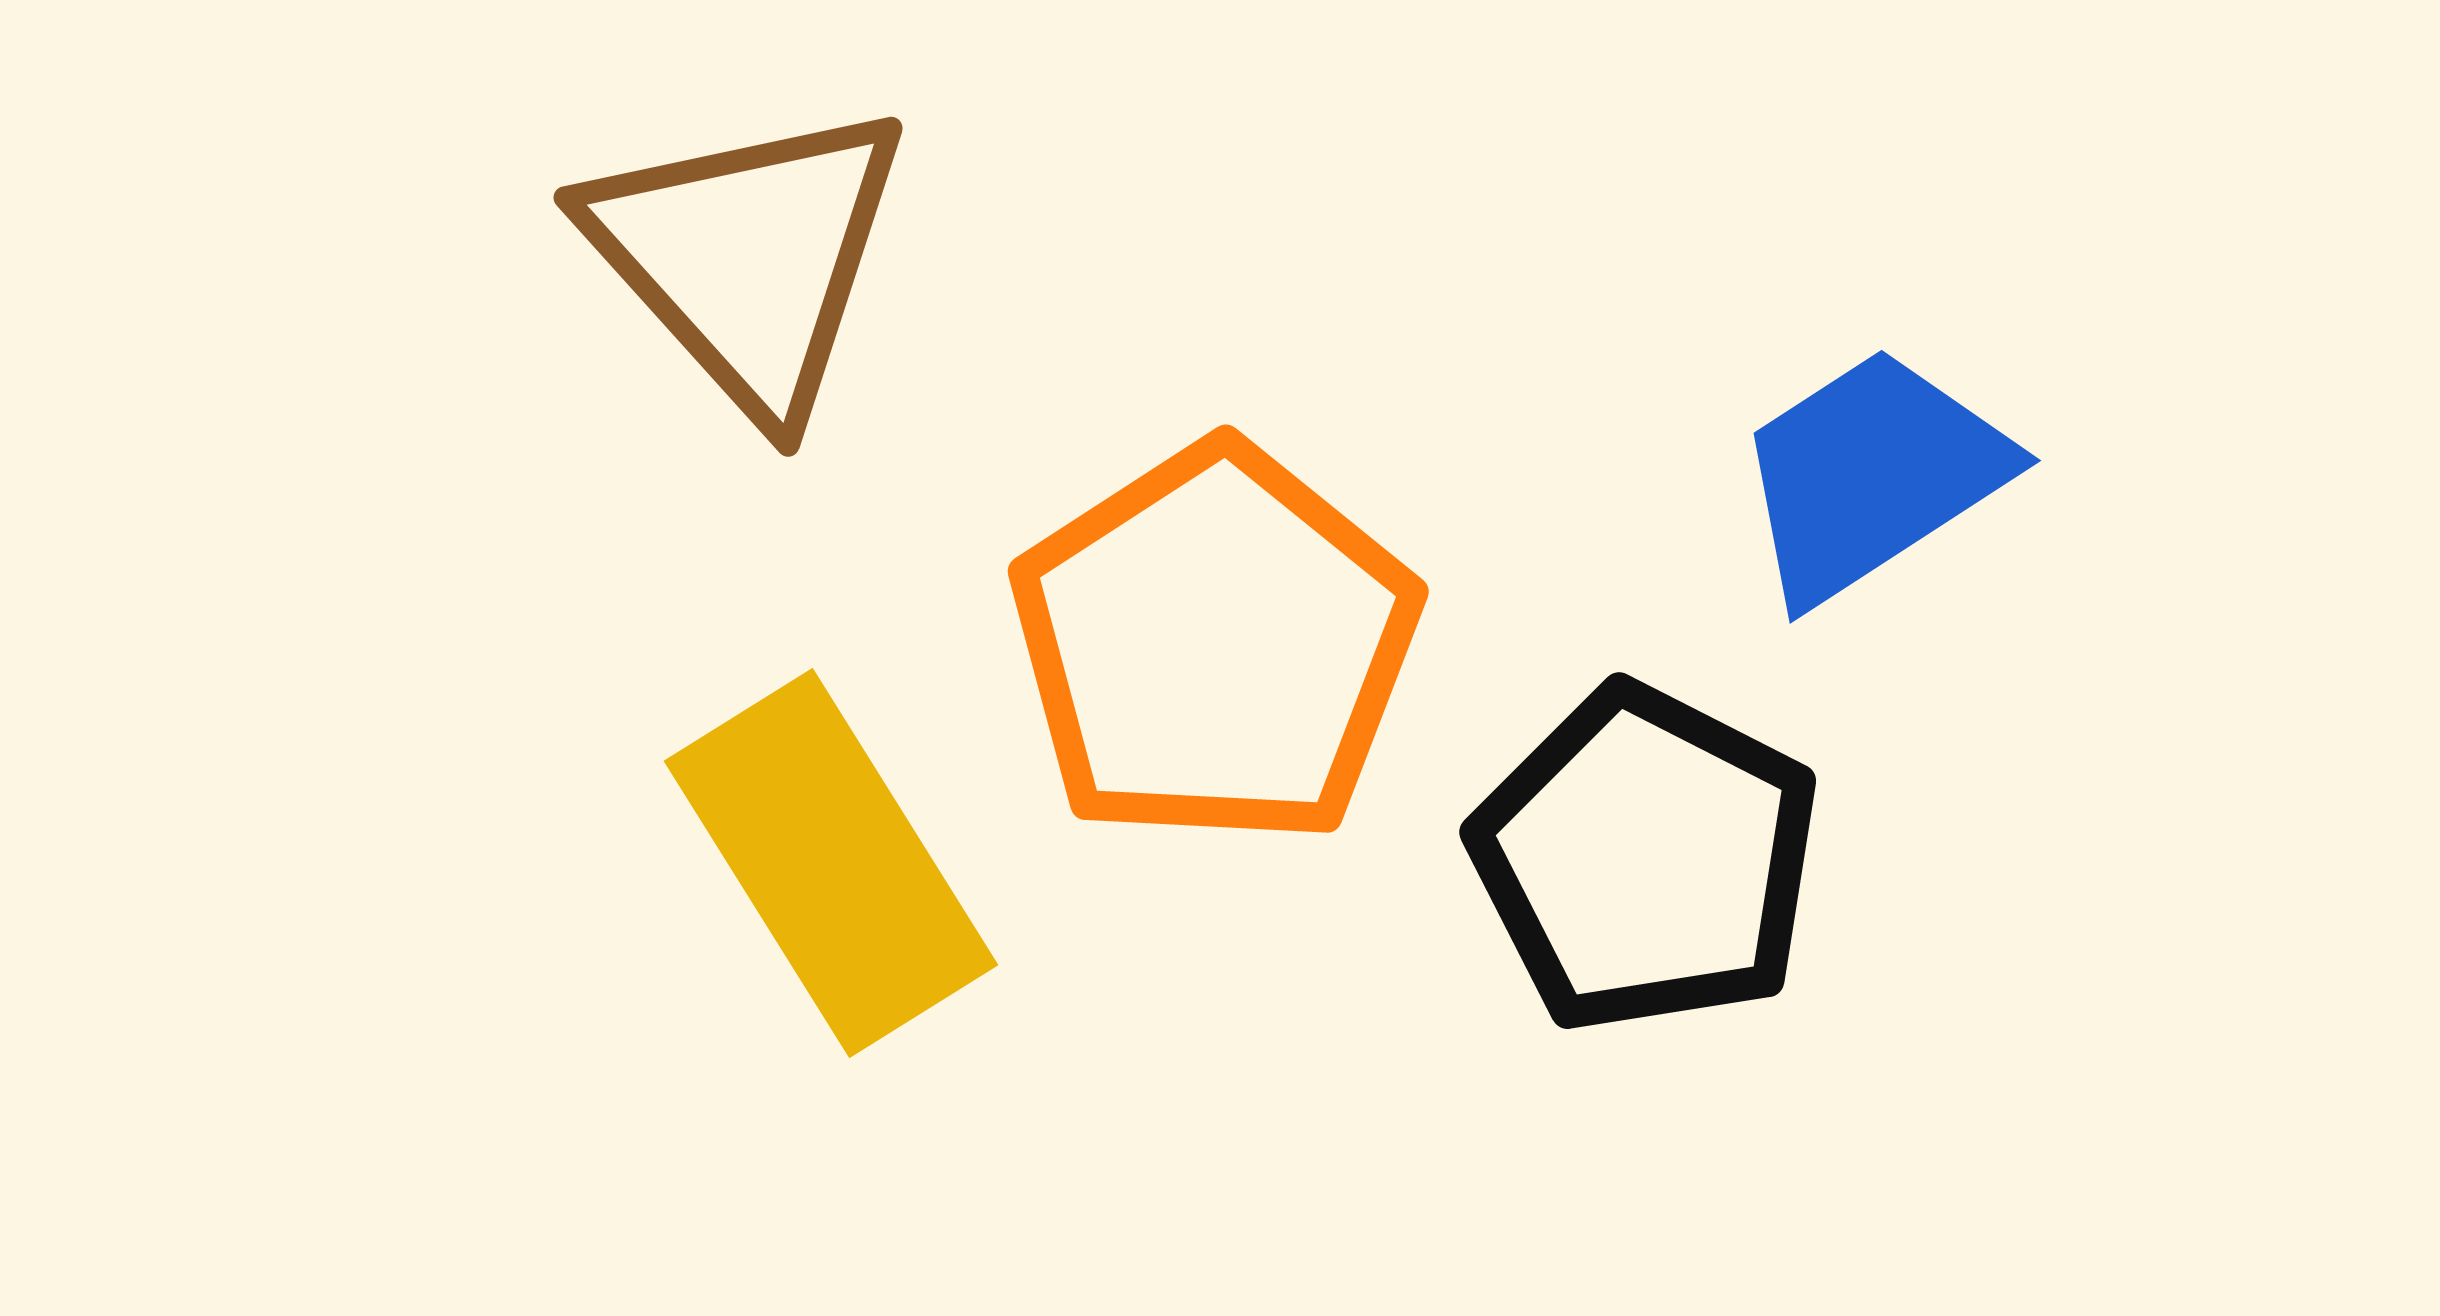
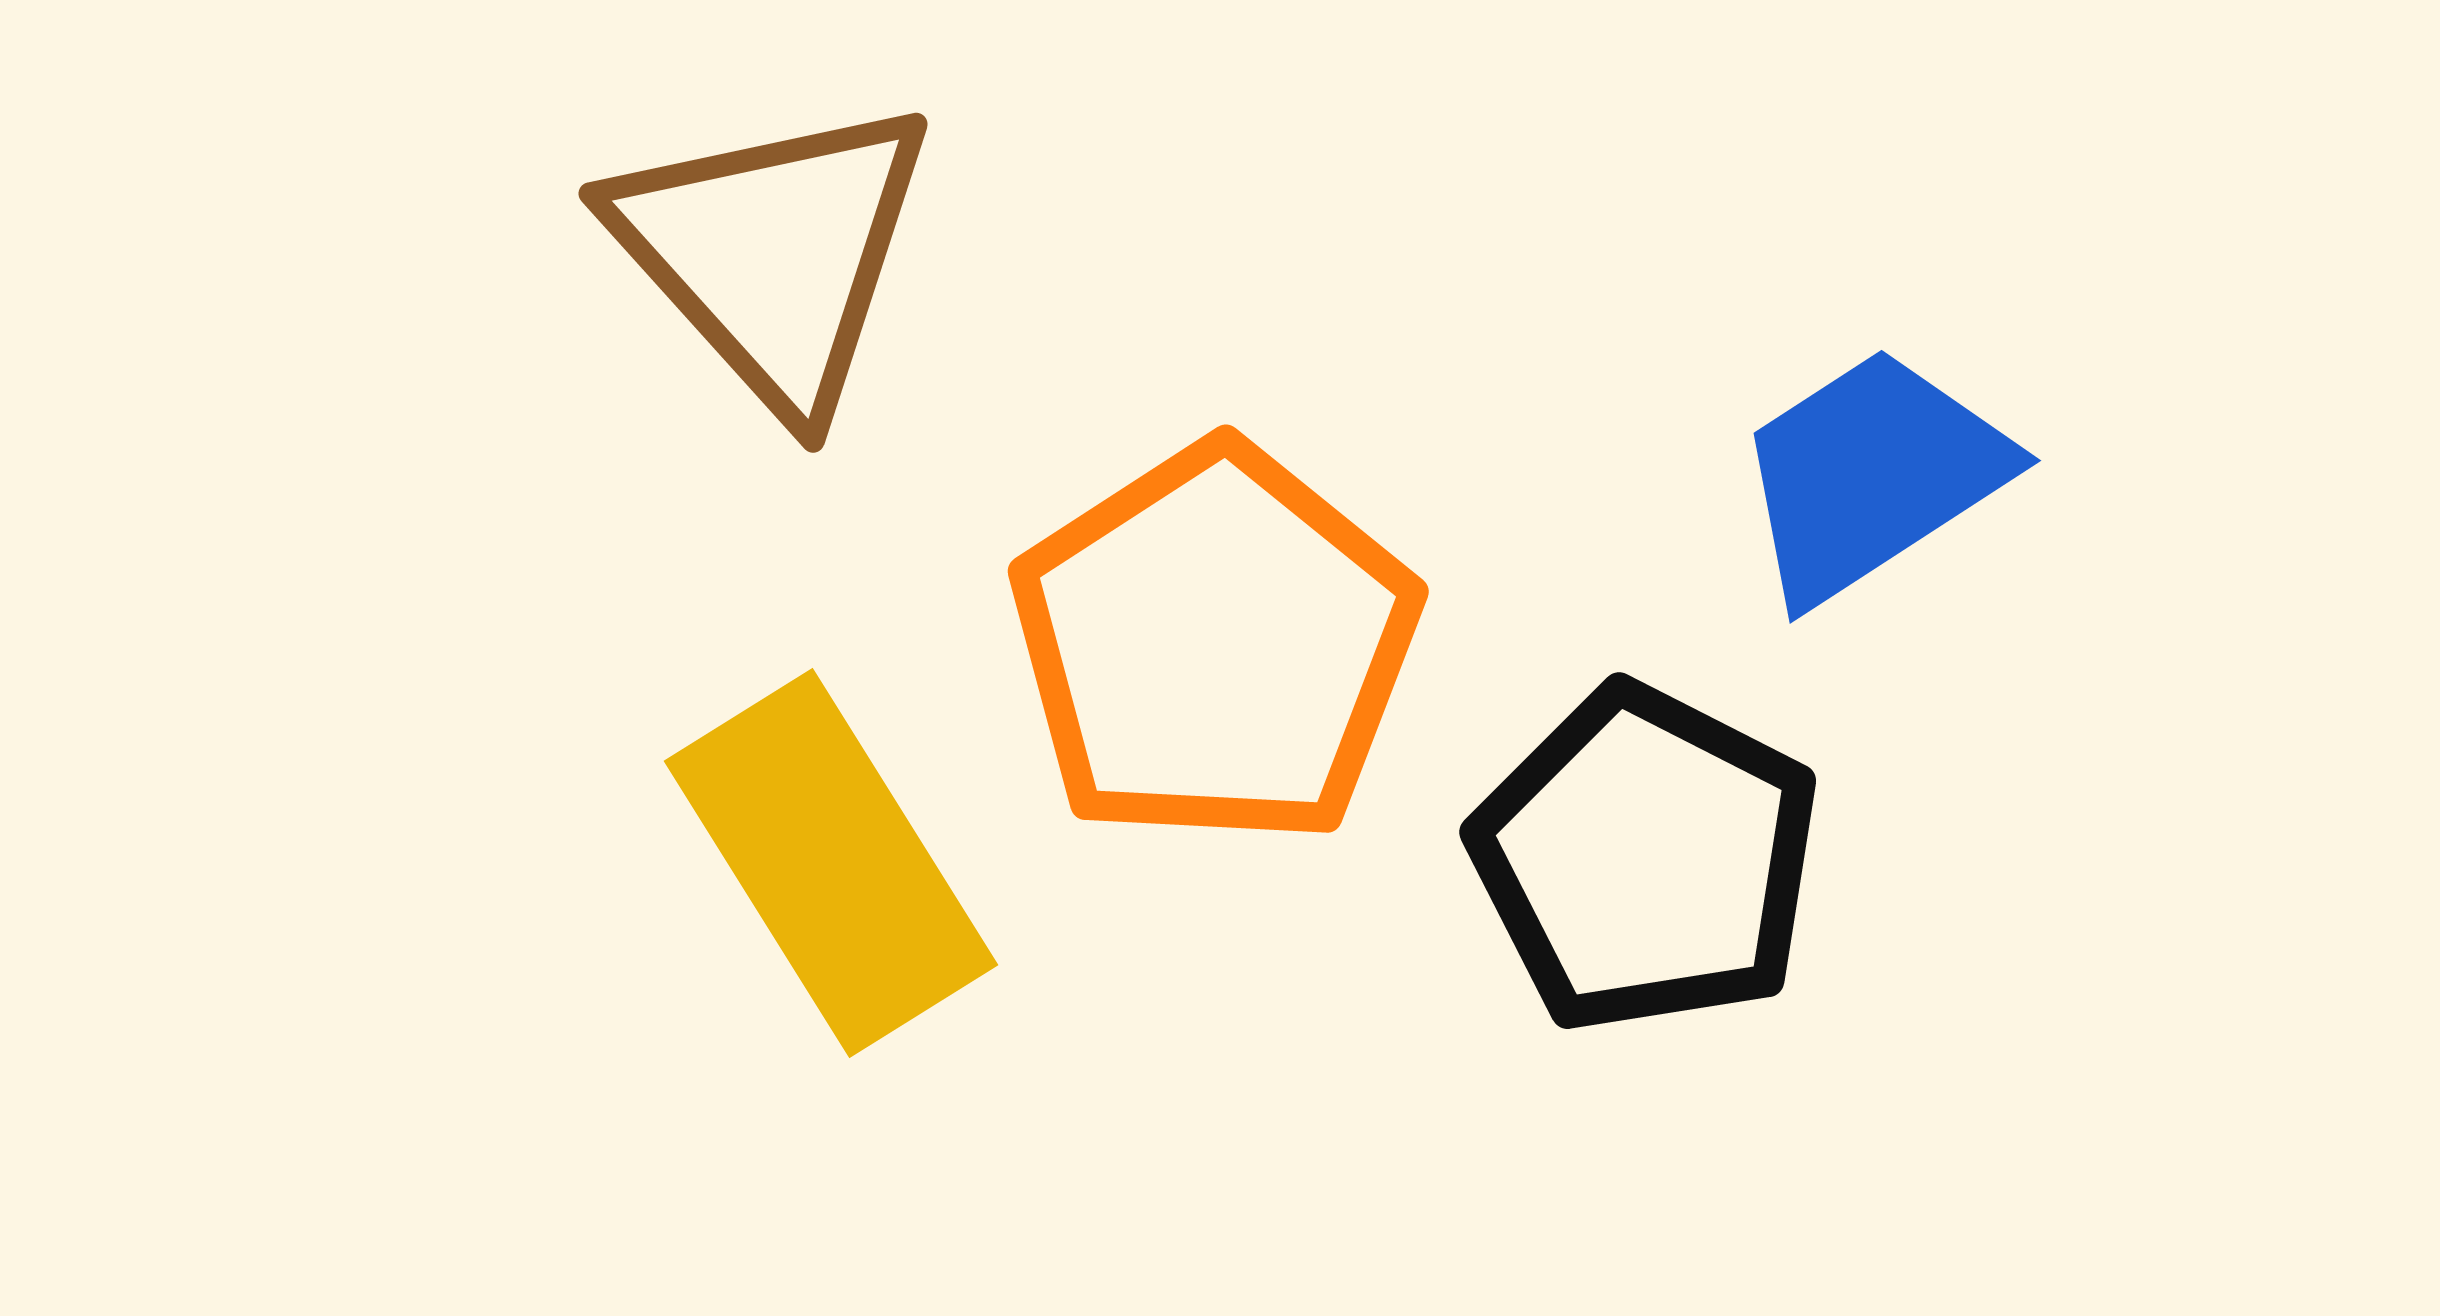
brown triangle: moved 25 px right, 4 px up
